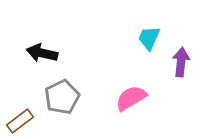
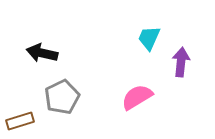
pink semicircle: moved 6 px right, 1 px up
brown rectangle: rotated 20 degrees clockwise
